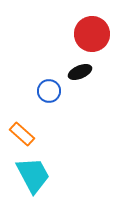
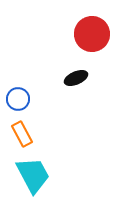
black ellipse: moved 4 px left, 6 px down
blue circle: moved 31 px left, 8 px down
orange rectangle: rotated 20 degrees clockwise
